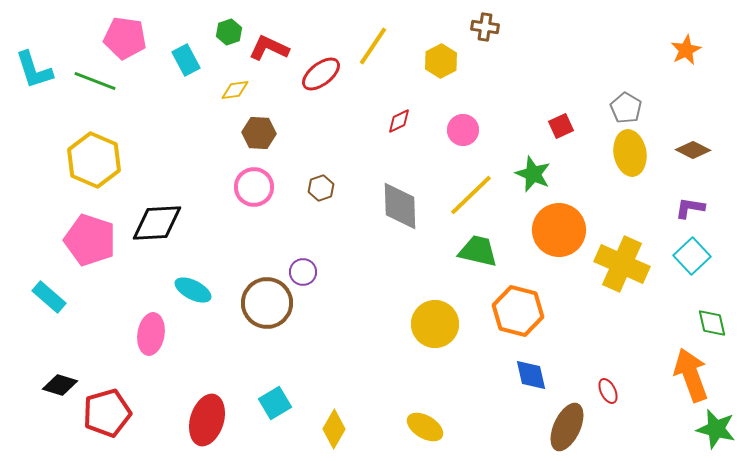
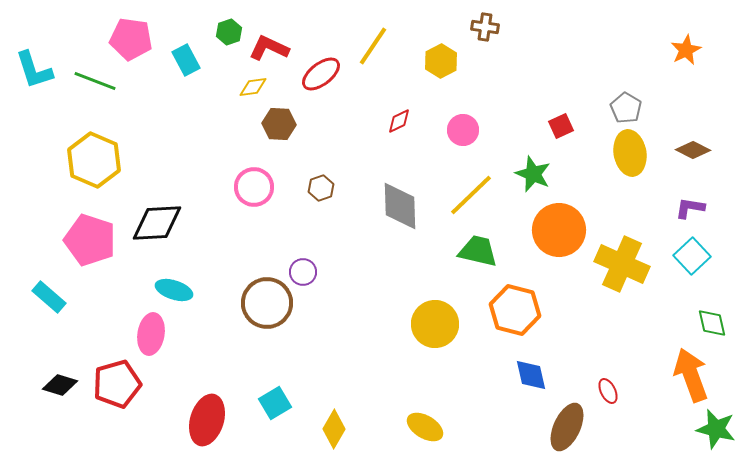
pink pentagon at (125, 38): moved 6 px right, 1 px down
yellow diamond at (235, 90): moved 18 px right, 3 px up
brown hexagon at (259, 133): moved 20 px right, 9 px up
cyan ellipse at (193, 290): moved 19 px left; rotated 9 degrees counterclockwise
orange hexagon at (518, 311): moved 3 px left, 1 px up
red pentagon at (107, 413): moved 10 px right, 29 px up
